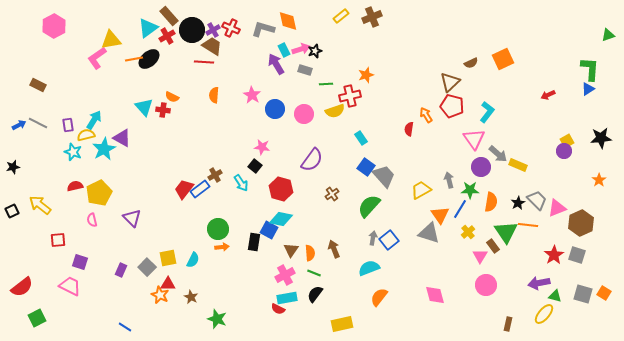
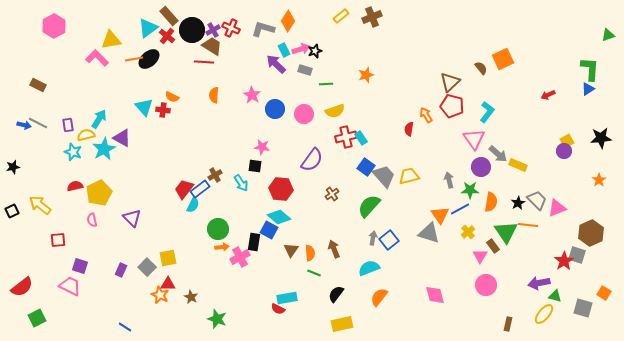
orange diamond at (288, 21): rotated 45 degrees clockwise
red cross at (167, 36): rotated 21 degrees counterclockwise
pink L-shape at (97, 58): rotated 80 degrees clockwise
brown semicircle at (471, 63): moved 10 px right, 5 px down; rotated 104 degrees counterclockwise
purple arrow at (276, 64): rotated 15 degrees counterclockwise
red cross at (350, 96): moved 4 px left, 41 px down
cyan arrow at (94, 120): moved 5 px right, 1 px up
blue arrow at (19, 125): moved 5 px right; rotated 40 degrees clockwise
black square at (255, 166): rotated 32 degrees counterclockwise
red hexagon at (281, 189): rotated 10 degrees counterclockwise
yellow trapezoid at (421, 190): moved 12 px left, 14 px up; rotated 15 degrees clockwise
blue line at (460, 209): rotated 30 degrees clockwise
cyan diamond at (281, 219): moved 2 px left, 2 px up; rotated 30 degrees clockwise
brown hexagon at (581, 223): moved 10 px right, 10 px down
red star at (554, 255): moved 10 px right, 6 px down
cyan semicircle at (193, 260): moved 55 px up
purple square at (80, 262): moved 4 px down
pink cross at (285, 275): moved 45 px left, 18 px up
black semicircle at (315, 294): moved 21 px right
gray square at (583, 294): moved 14 px down
